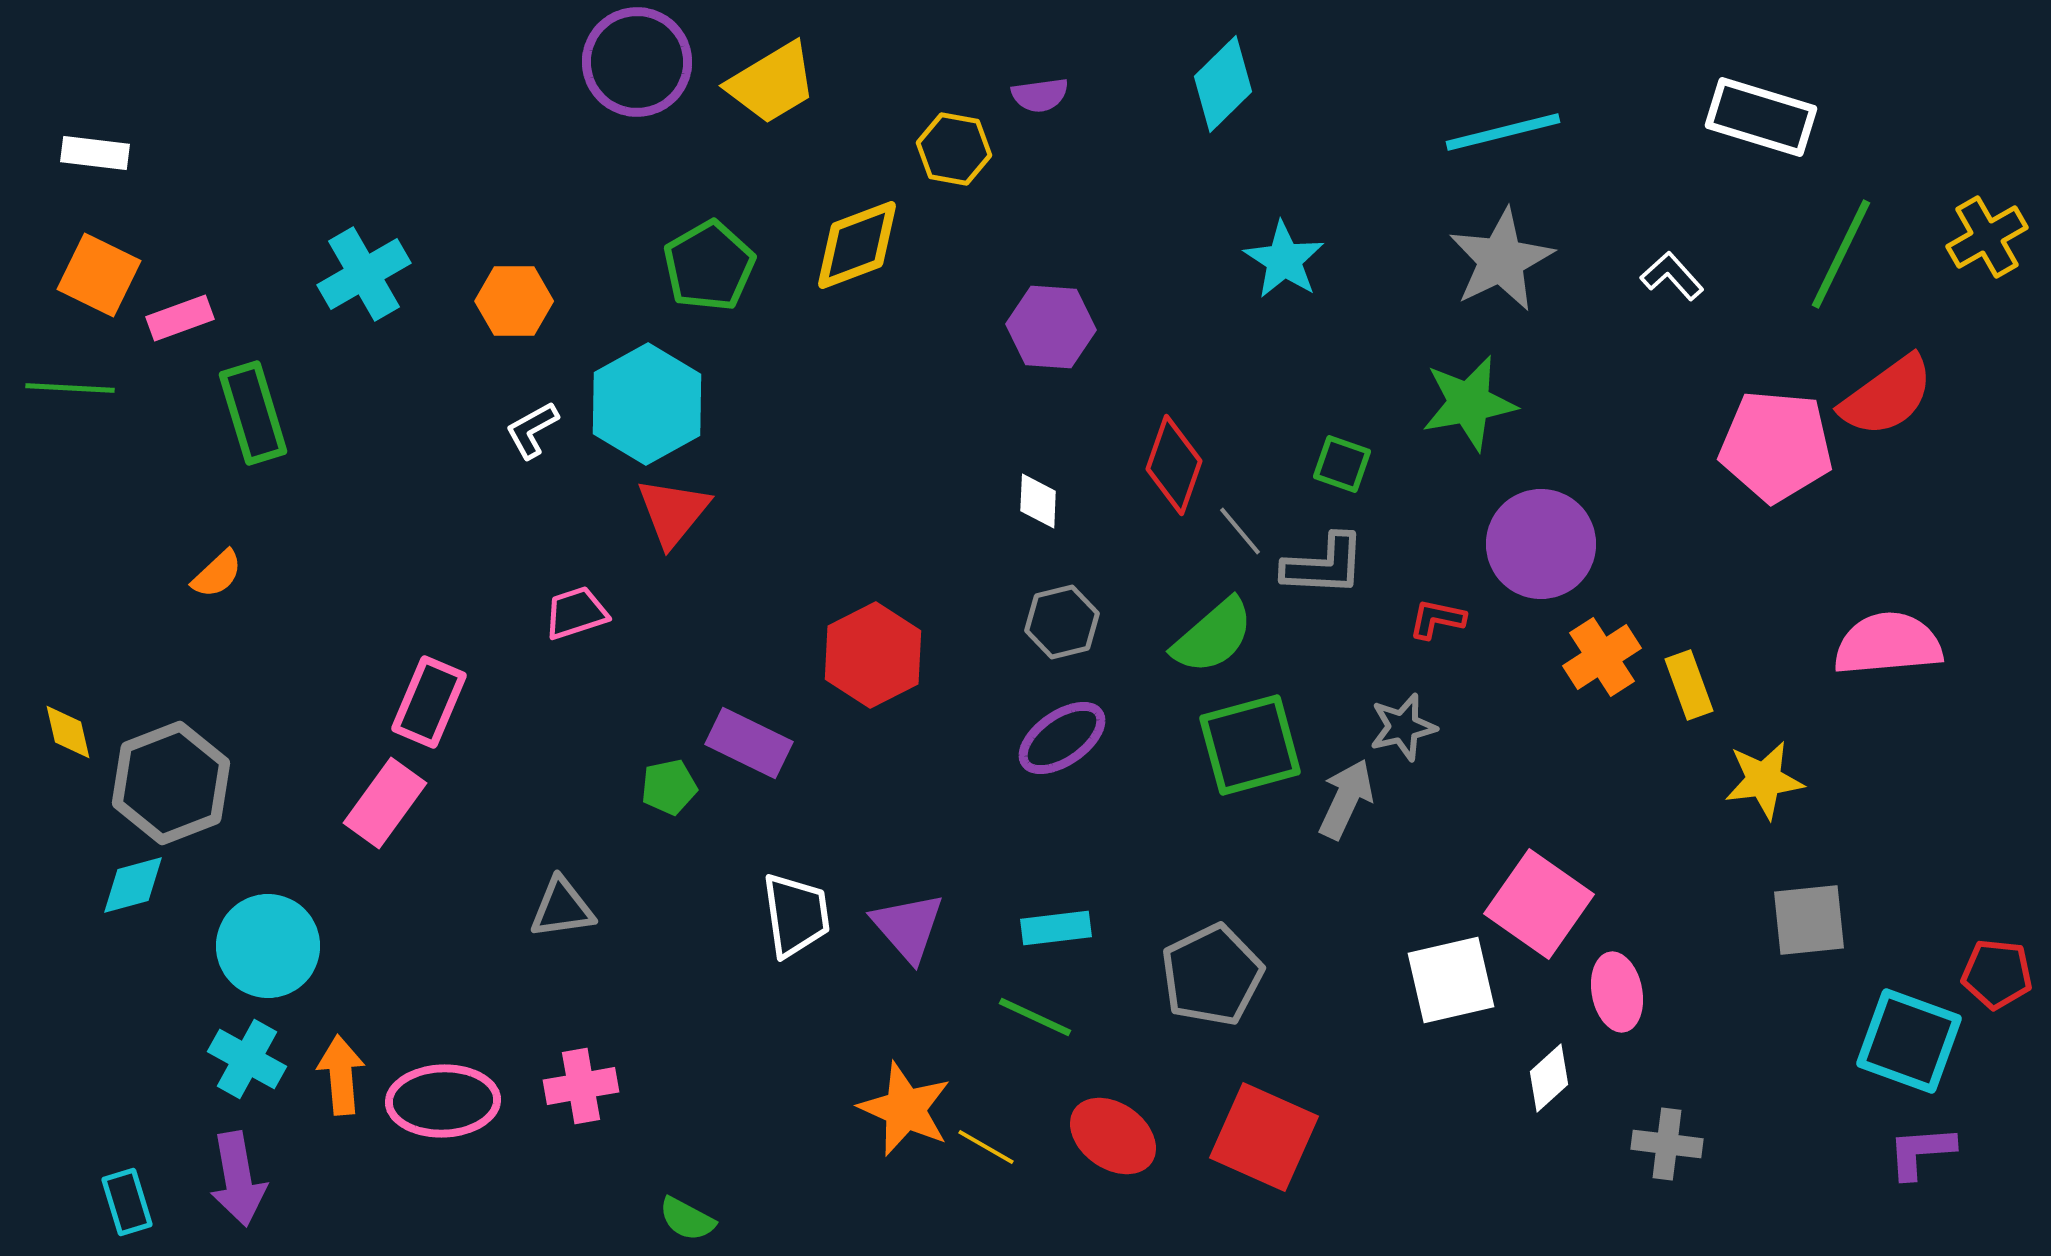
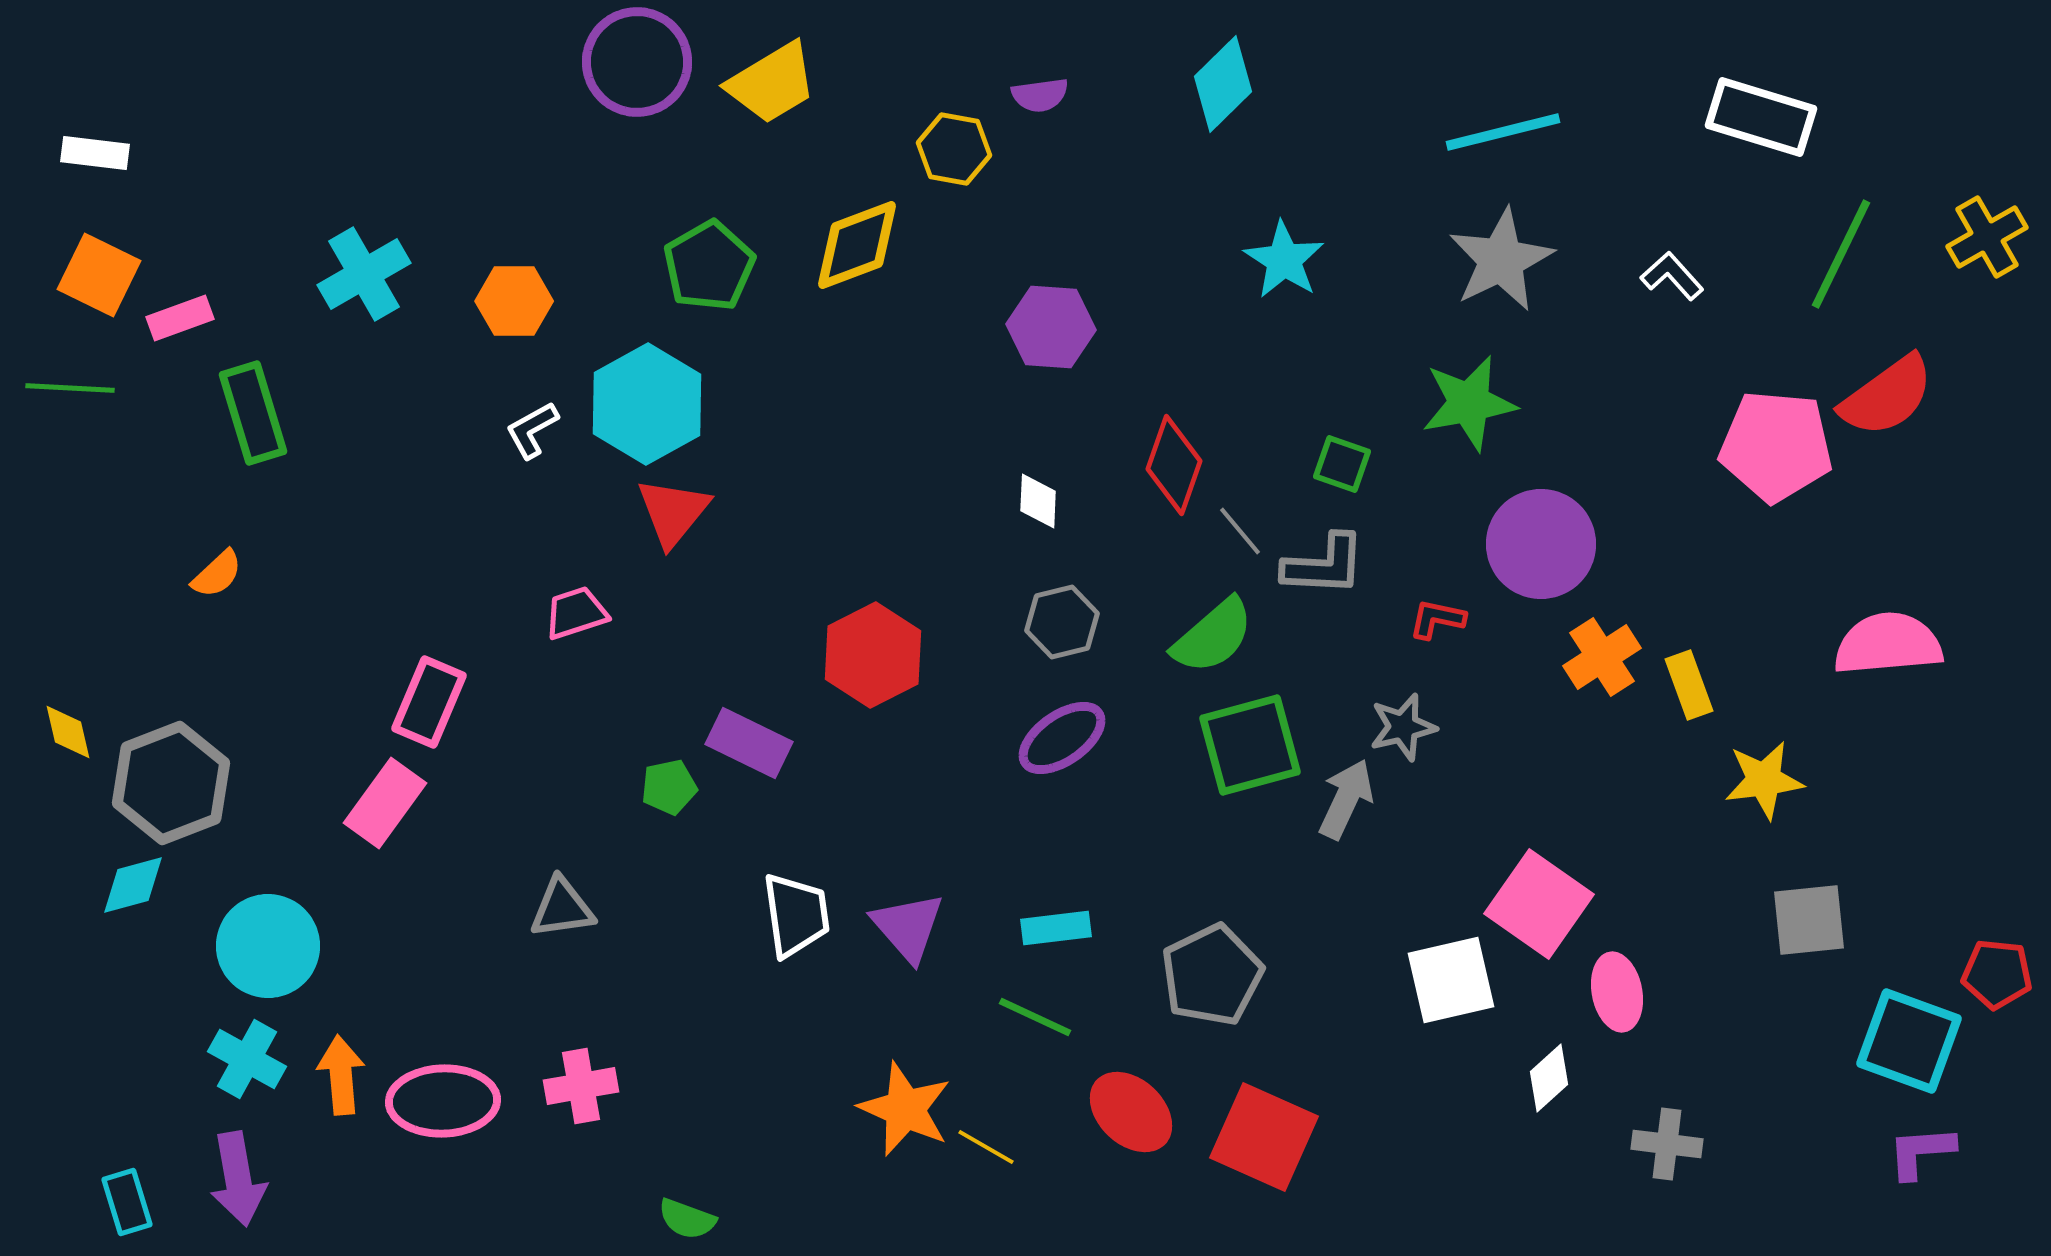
red ellipse at (1113, 1136): moved 18 px right, 24 px up; rotated 8 degrees clockwise
green semicircle at (687, 1219): rotated 8 degrees counterclockwise
